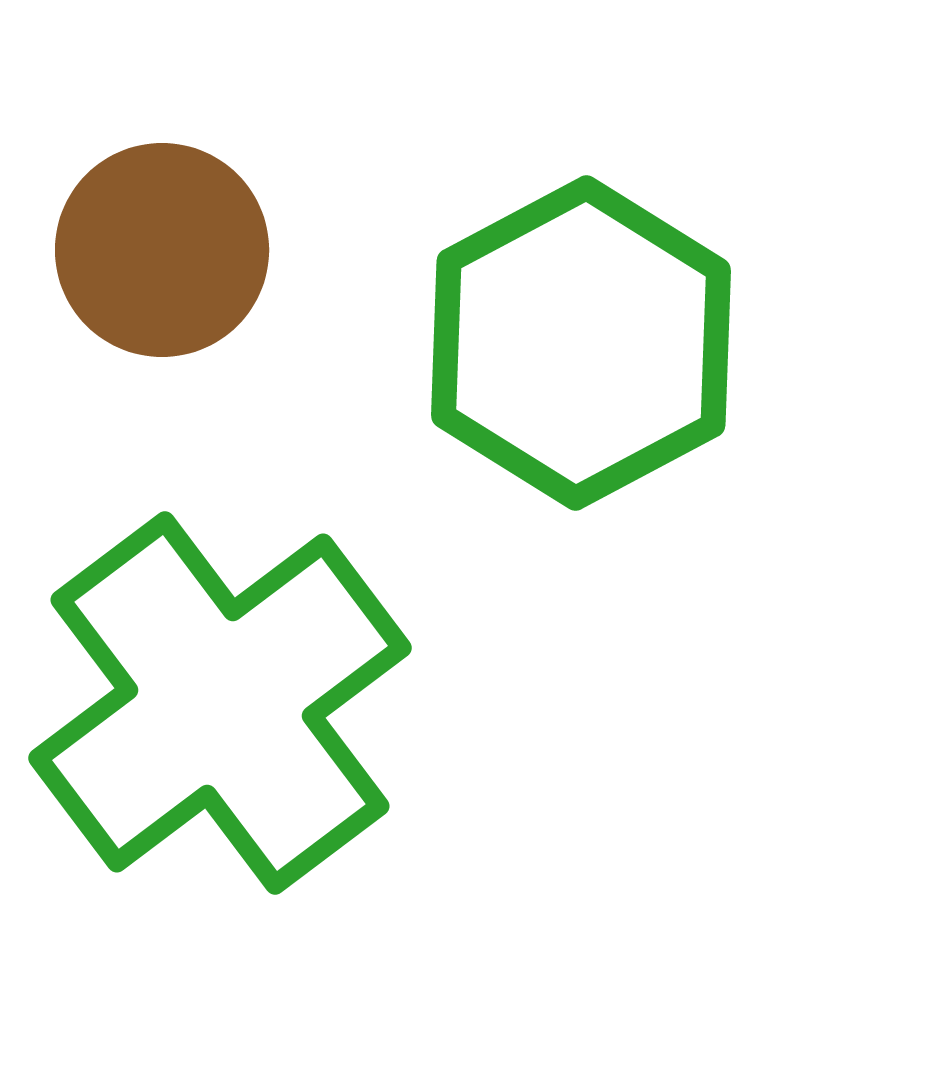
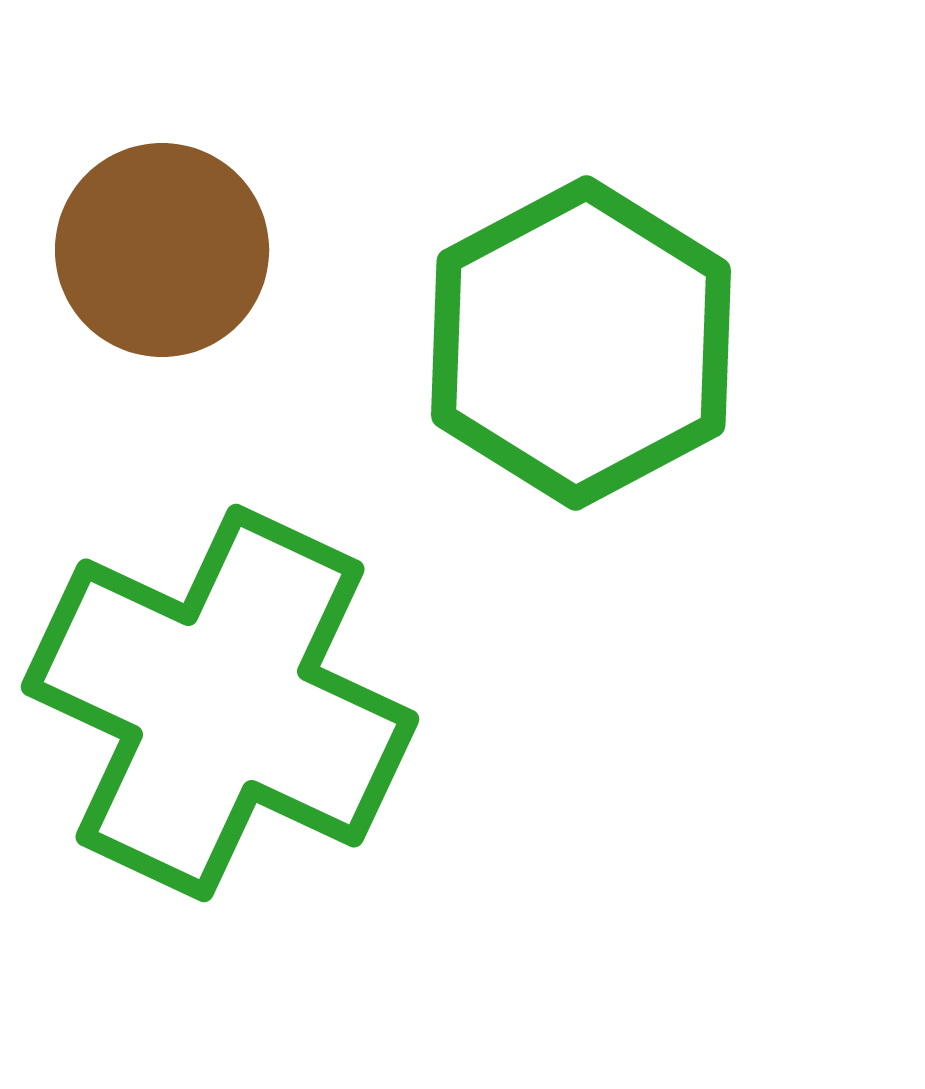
green cross: rotated 28 degrees counterclockwise
